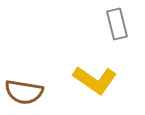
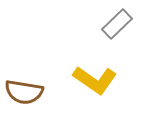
gray rectangle: rotated 60 degrees clockwise
